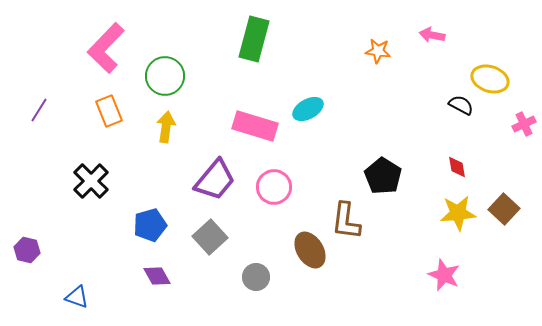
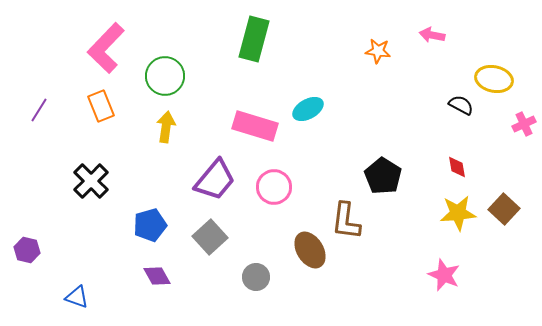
yellow ellipse: moved 4 px right; rotated 6 degrees counterclockwise
orange rectangle: moved 8 px left, 5 px up
